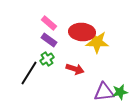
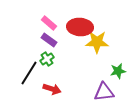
red ellipse: moved 2 px left, 5 px up
red arrow: moved 23 px left, 20 px down
green star: moved 2 px left, 21 px up
